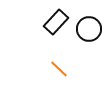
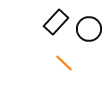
orange line: moved 5 px right, 6 px up
